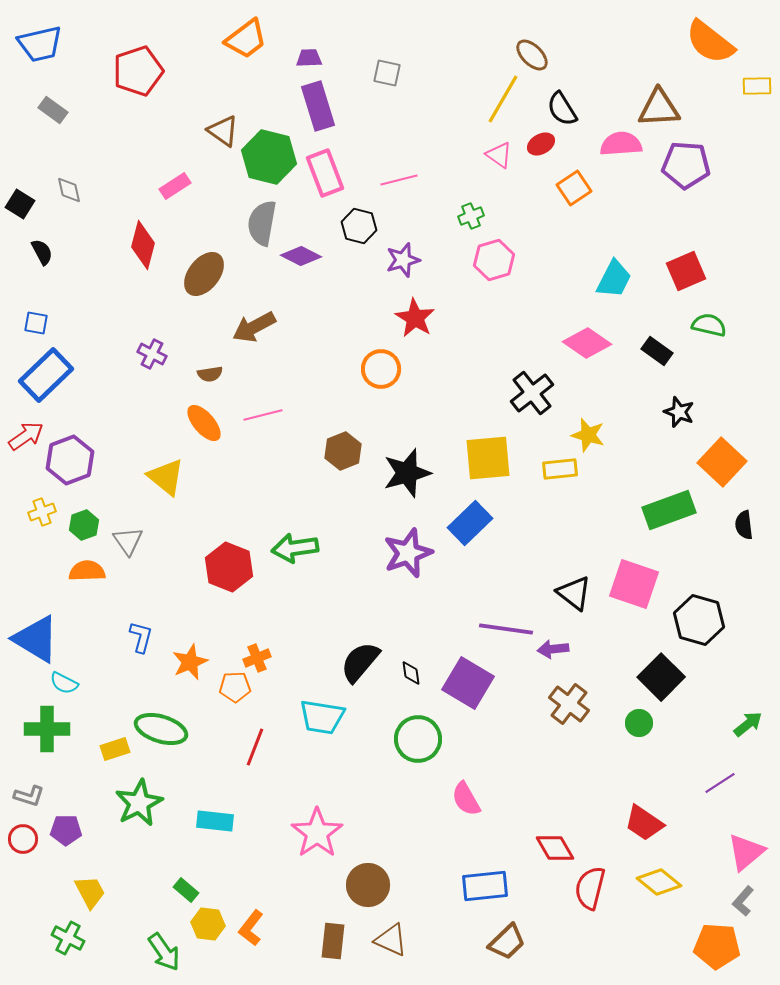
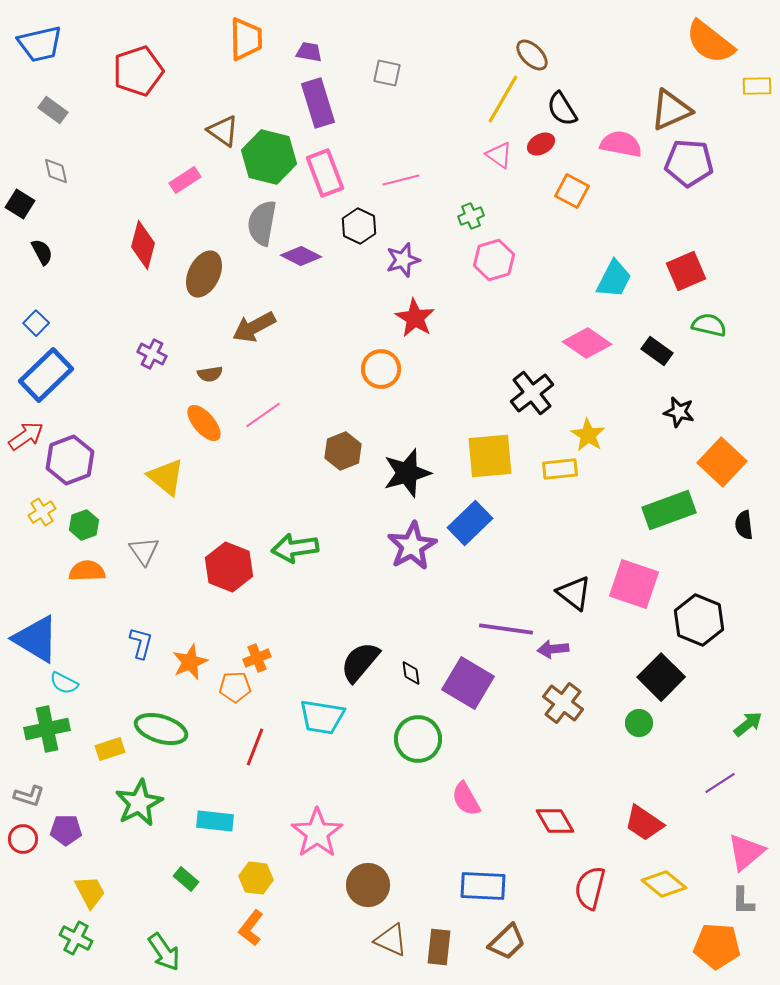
orange trapezoid at (246, 39): rotated 54 degrees counterclockwise
purple trapezoid at (309, 58): moved 6 px up; rotated 12 degrees clockwise
purple rectangle at (318, 106): moved 3 px up
brown triangle at (659, 108): moved 12 px right, 2 px down; rotated 21 degrees counterclockwise
pink semicircle at (621, 144): rotated 15 degrees clockwise
purple pentagon at (686, 165): moved 3 px right, 2 px up
pink line at (399, 180): moved 2 px right
pink rectangle at (175, 186): moved 10 px right, 6 px up
orange square at (574, 188): moved 2 px left, 3 px down; rotated 28 degrees counterclockwise
gray diamond at (69, 190): moved 13 px left, 19 px up
black hexagon at (359, 226): rotated 12 degrees clockwise
brown ellipse at (204, 274): rotated 12 degrees counterclockwise
blue square at (36, 323): rotated 35 degrees clockwise
black star at (679, 412): rotated 8 degrees counterclockwise
pink line at (263, 415): rotated 21 degrees counterclockwise
yellow star at (588, 435): rotated 16 degrees clockwise
yellow square at (488, 458): moved 2 px right, 2 px up
yellow cross at (42, 512): rotated 12 degrees counterclockwise
gray triangle at (128, 541): moved 16 px right, 10 px down
purple star at (408, 553): moved 4 px right, 7 px up; rotated 9 degrees counterclockwise
black hexagon at (699, 620): rotated 6 degrees clockwise
blue L-shape at (141, 637): moved 6 px down
brown cross at (569, 704): moved 6 px left, 1 px up
green cross at (47, 729): rotated 12 degrees counterclockwise
yellow rectangle at (115, 749): moved 5 px left
red diamond at (555, 848): moved 27 px up
yellow diamond at (659, 882): moved 5 px right, 2 px down
blue rectangle at (485, 886): moved 2 px left; rotated 9 degrees clockwise
green rectangle at (186, 890): moved 11 px up
gray L-shape at (743, 901): rotated 40 degrees counterclockwise
yellow hexagon at (208, 924): moved 48 px right, 46 px up
green cross at (68, 938): moved 8 px right
brown rectangle at (333, 941): moved 106 px right, 6 px down
